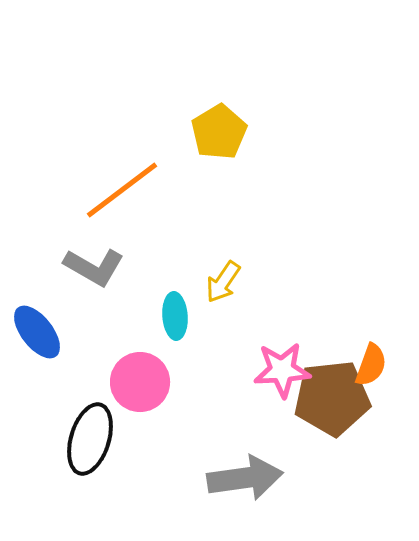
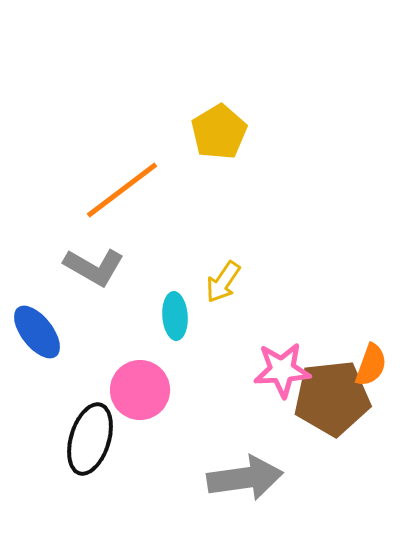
pink circle: moved 8 px down
